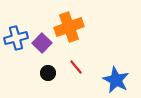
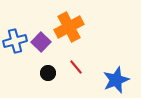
orange cross: rotated 8 degrees counterclockwise
blue cross: moved 1 px left, 3 px down
purple square: moved 1 px left, 1 px up
blue star: rotated 24 degrees clockwise
